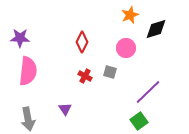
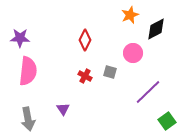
black diamond: rotated 10 degrees counterclockwise
red diamond: moved 3 px right, 2 px up
pink circle: moved 7 px right, 5 px down
purple triangle: moved 2 px left
green square: moved 28 px right
